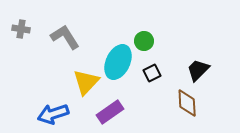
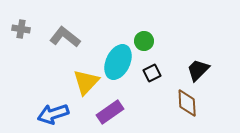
gray L-shape: rotated 20 degrees counterclockwise
